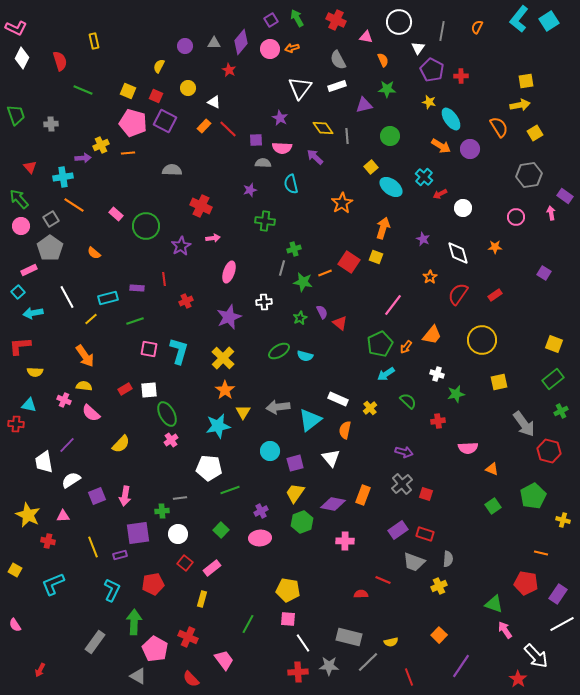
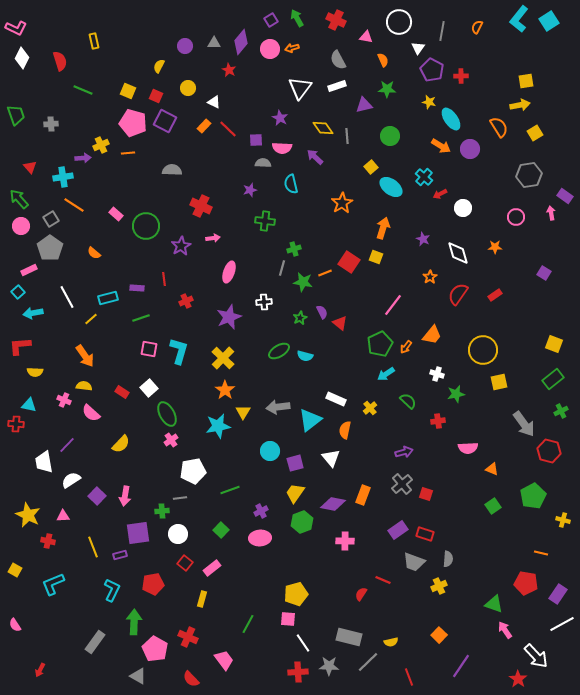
green line at (135, 321): moved 6 px right, 3 px up
yellow circle at (482, 340): moved 1 px right, 10 px down
red rectangle at (125, 389): moved 3 px left, 3 px down; rotated 64 degrees clockwise
white square at (149, 390): moved 2 px up; rotated 36 degrees counterclockwise
white rectangle at (338, 399): moved 2 px left
purple arrow at (404, 452): rotated 30 degrees counterclockwise
white pentagon at (209, 468): moved 16 px left, 3 px down; rotated 15 degrees counterclockwise
purple square at (97, 496): rotated 24 degrees counterclockwise
yellow pentagon at (288, 590): moved 8 px right, 4 px down; rotated 25 degrees counterclockwise
red semicircle at (361, 594): rotated 56 degrees counterclockwise
